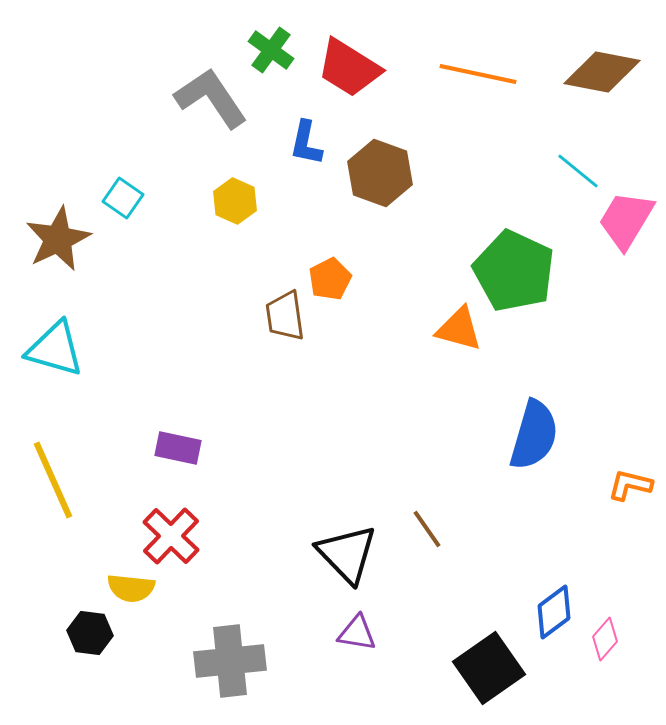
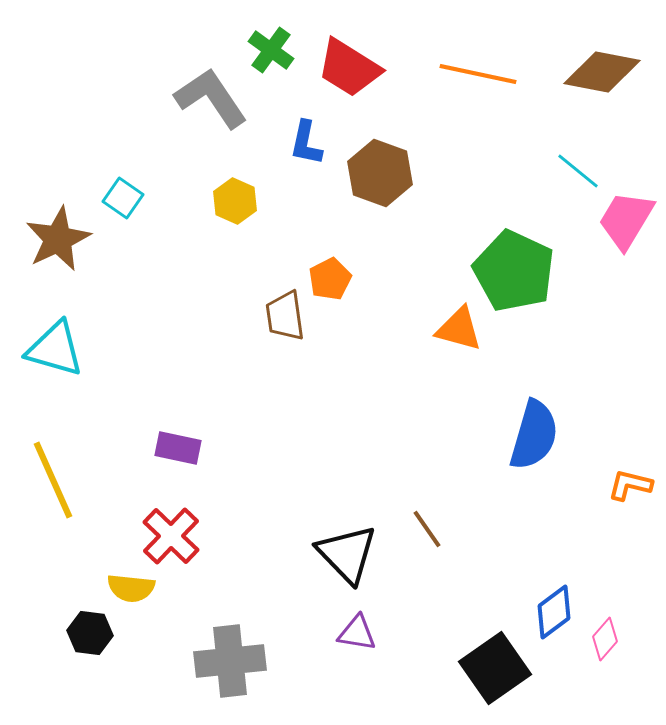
black square: moved 6 px right
